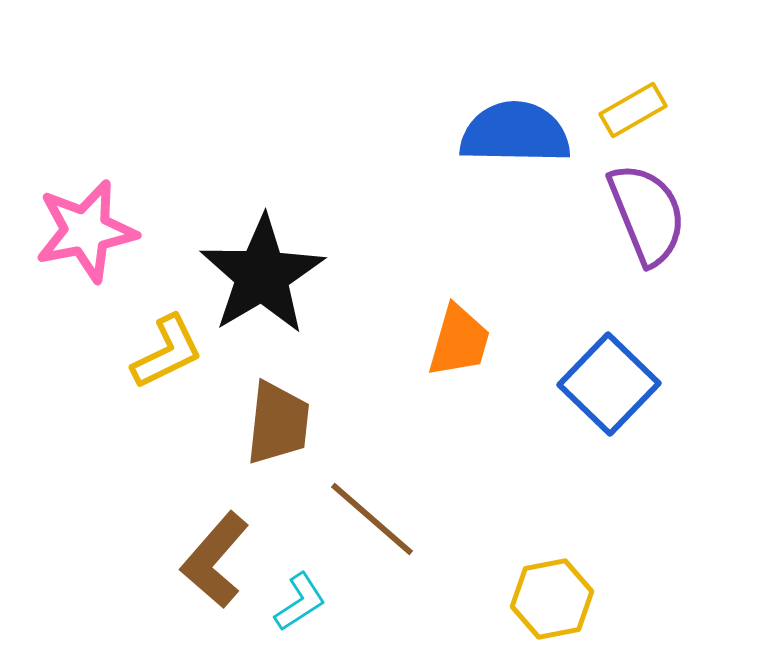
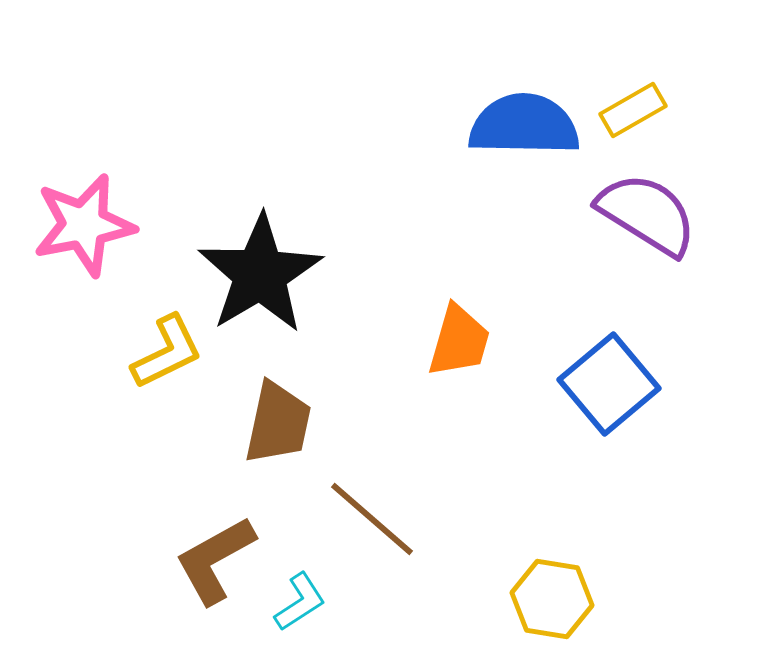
blue semicircle: moved 9 px right, 8 px up
purple semicircle: rotated 36 degrees counterclockwise
pink star: moved 2 px left, 6 px up
black star: moved 2 px left, 1 px up
blue square: rotated 6 degrees clockwise
brown trapezoid: rotated 6 degrees clockwise
brown L-shape: rotated 20 degrees clockwise
yellow hexagon: rotated 20 degrees clockwise
